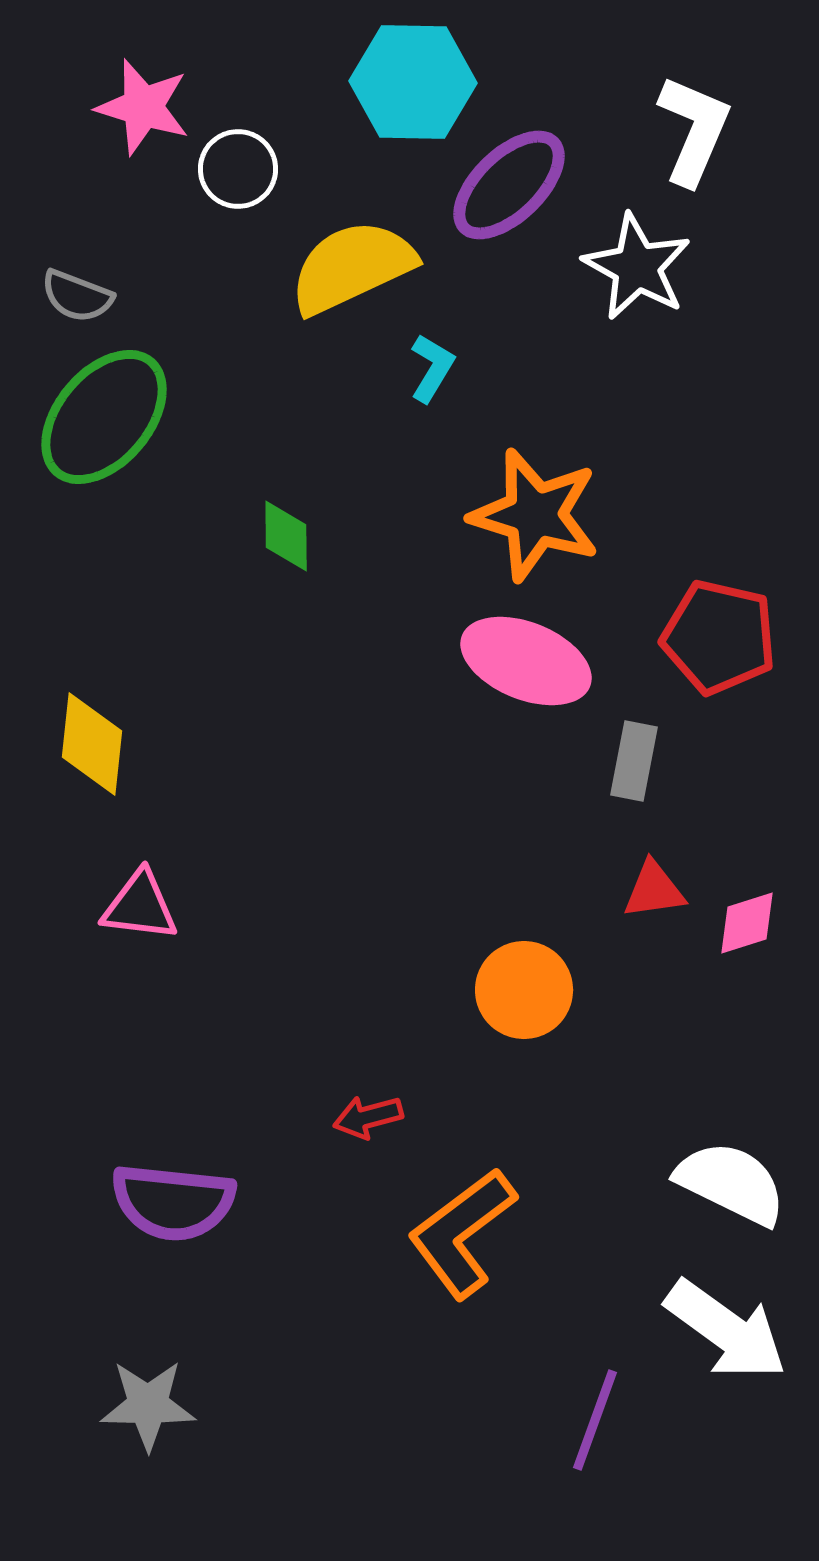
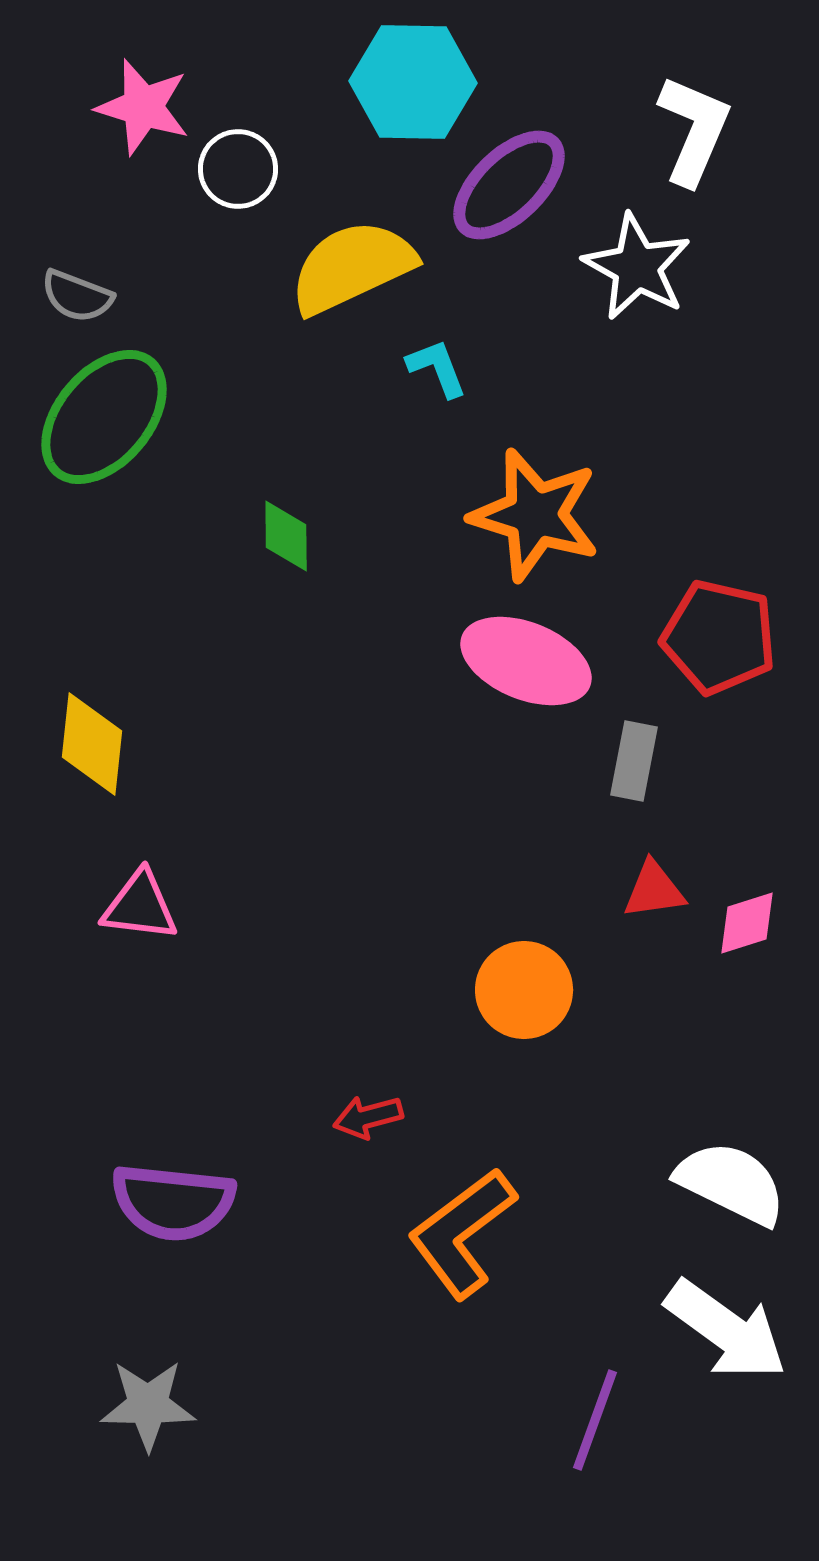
cyan L-shape: moved 5 px right; rotated 52 degrees counterclockwise
